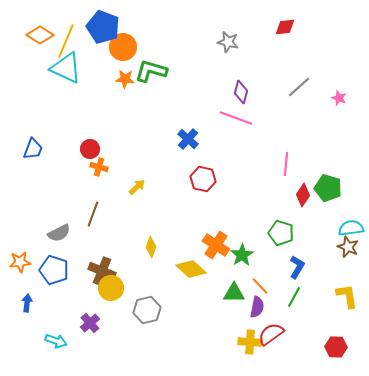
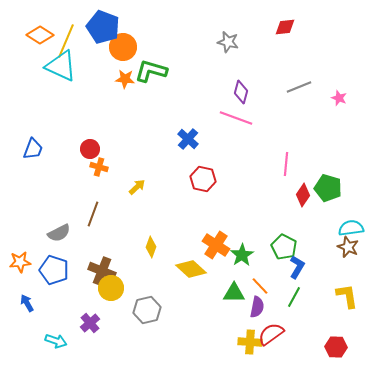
cyan triangle at (66, 68): moved 5 px left, 2 px up
gray line at (299, 87): rotated 20 degrees clockwise
green pentagon at (281, 233): moved 3 px right, 14 px down; rotated 10 degrees clockwise
blue arrow at (27, 303): rotated 36 degrees counterclockwise
